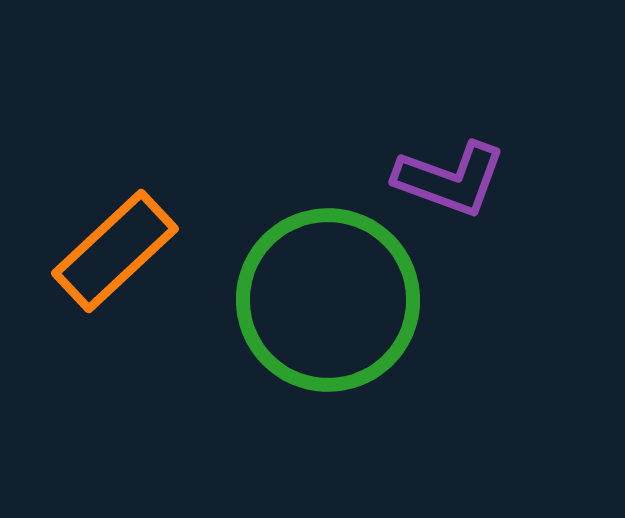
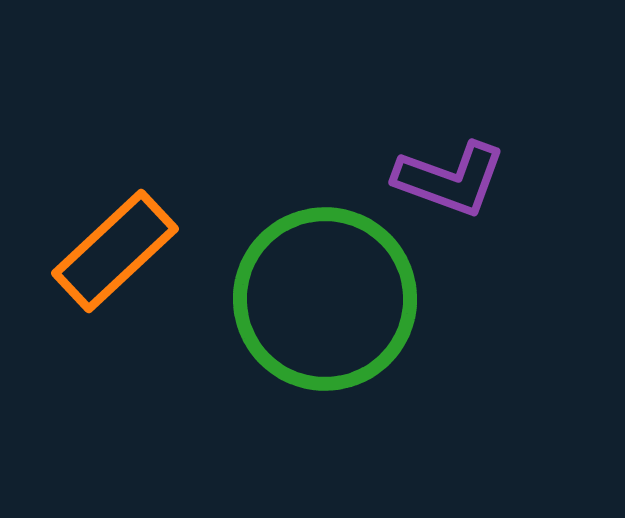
green circle: moved 3 px left, 1 px up
